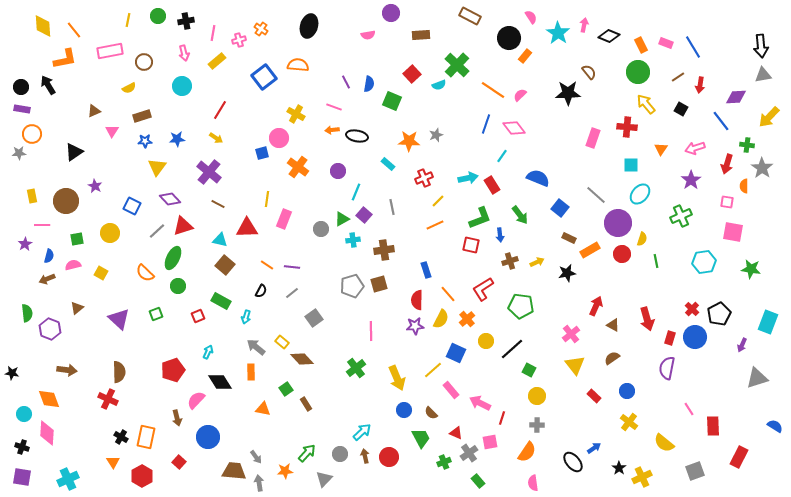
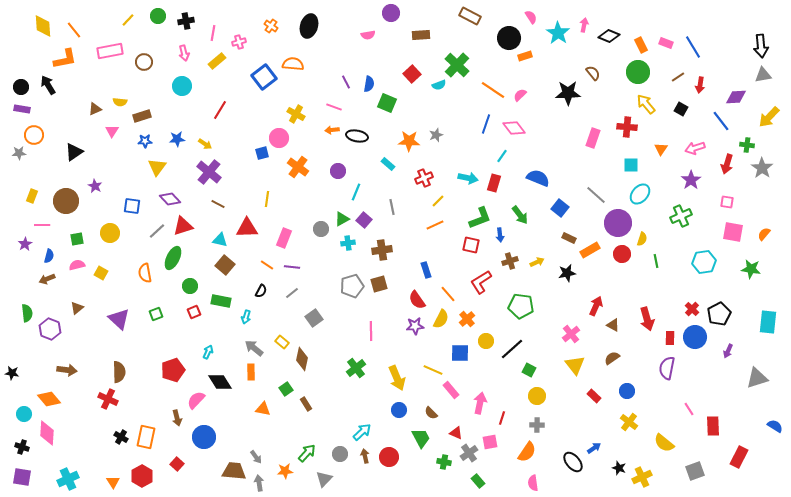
yellow line at (128, 20): rotated 32 degrees clockwise
orange cross at (261, 29): moved 10 px right, 3 px up
pink cross at (239, 40): moved 2 px down
orange rectangle at (525, 56): rotated 32 degrees clockwise
orange semicircle at (298, 65): moved 5 px left, 1 px up
brown semicircle at (589, 72): moved 4 px right, 1 px down
yellow semicircle at (129, 88): moved 9 px left, 14 px down; rotated 32 degrees clockwise
green square at (392, 101): moved 5 px left, 2 px down
brown triangle at (94, 111): moved 1 px right, 2 px up
orange circle at (32, 134): moved 2 px right, 1 px down
yellow arrow at (216, 138): moved 11 px left, 6 px down
cyan arrow at (468, 178): rotated 24 degrees clockwise
red rectangle at (492, 185): moved 2 px right, 2 px up; rotated 48 degrees clockwise
orange semicircle at (744, 186): moved 20 px right, 48 px down; rotated 40 degrees clockwise
yellow rectangle at (32, 196): rotated 32 degrees clockwise
blue square at (132, 206): rotated 18 degrees counterclockwise
purple square at (364, 215): moved 5 px down
pink rectangle at (284, 219): moved 19 px down
cyan cross at (353, 240): moved 5 px left, 3 px down
brown cross at (384, 250): moved 2 px left
pink semicircle at (73, 265): moved 4 px right
orange semicircle at (145, 273): rotated 36 degrees clockwise
green circle at (178, 286): moved 12 px right
red L-shape at (483, 289): moved 2 px left, 7 px up
red semicircle at (417, 300): rotated 36 degrees counterclockwise
green rectangle at (221, 301): rotated 18 degrees counterclockwise
red square at (198, 316): moved 4 px left, 4 px up
cyan rectangle at (768, 322): rotated 15 degrees counterclockwise
red rectangle at (670, 338): rotated 16 degrees counterclockwise
purple arrow at (742, 345): moved 14 px left, 6 px down
gray arrow at (256, 347): moved 2 px left, 1 px down
blue square at (456, 353): moved 4 px right; rotated 24 degrees counterclockwise
brown diamond at (302, 359): rotated 55 degrees clockwise
yellow line at (433, 370): rotated 66 degrees clockwise
orange diamond at (49, 399): rotated 20 degrees counterclockwise
pink arrow at (480, 403): rotated 75 degrees clockwise
blue circle at (404, 410): moved 5 px left
blue circle at (208, 437): moved 4 px left
orange triangle at (113, 462): moved 20 px down
red square at (179, 462): moved 2 px left, 2 px down
green cross at (444, 462): rotated 32 degrees clockwise
black star at (619, 468): rotated 16 degrees counterclockwise
